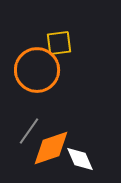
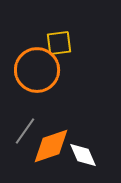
gray line: moved 4 px left
orange diamond: moved 2 px up
white diamond: moved 3 px right, 4 px up
